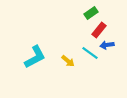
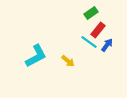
red rectangle: moved 1 px left
blue arrow: rotated 136 degrees clockwise
cyan line: moved 1 px left, 11 px up
cyan L-shape: moved 1 px right, 1 px up
